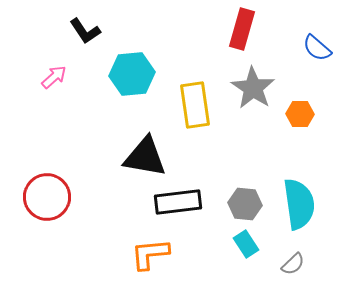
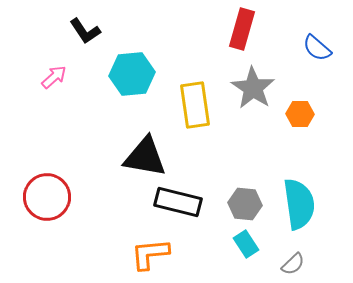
black rectangle: rotated 21 degrees clockwise
